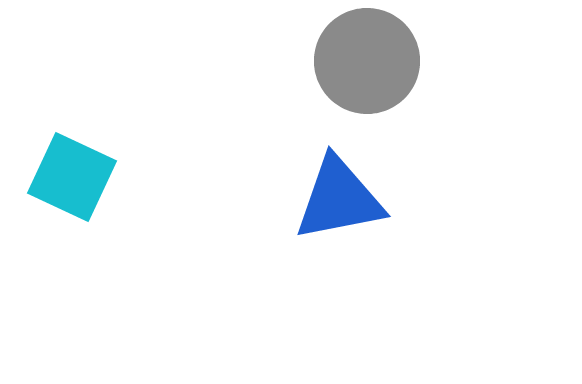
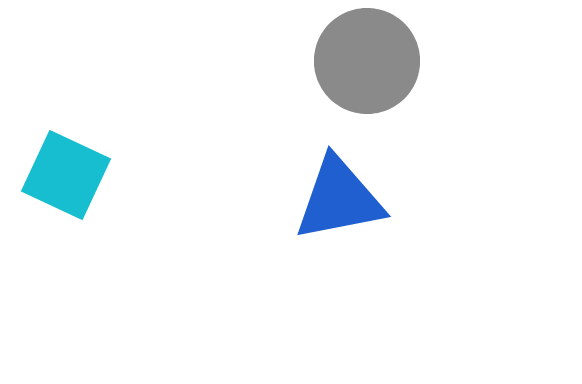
cyan square: moved 6 px left, 2 px up
